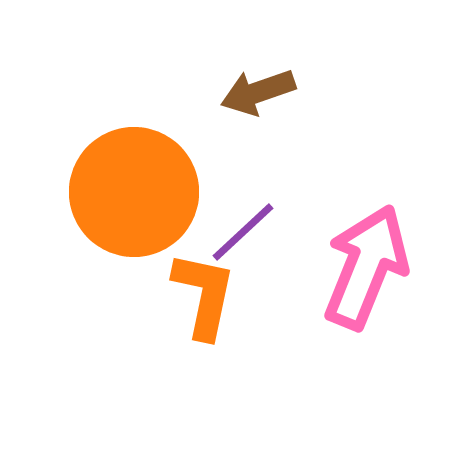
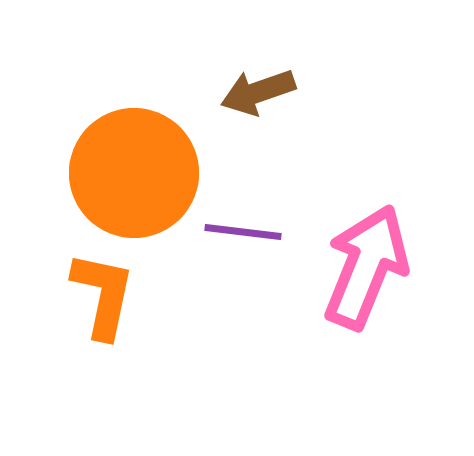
orange circle: moved 19 px up
purple line: rotated 50 degrees clockwise
orange L-shape: moved 101 px left
